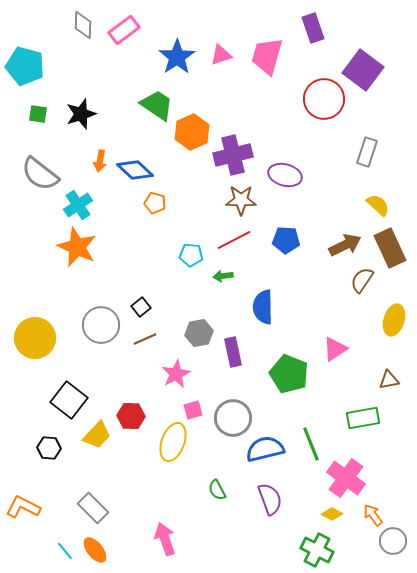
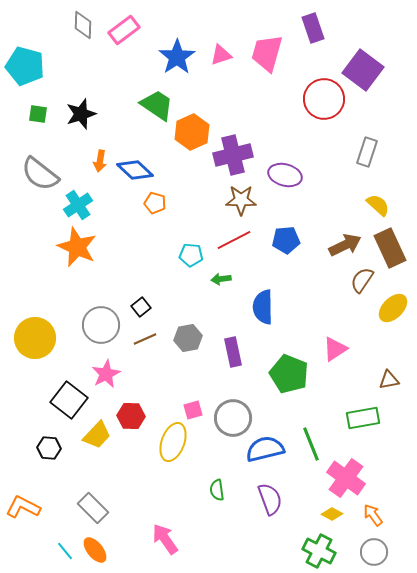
pink trapezoid at (267, 56): moved 3 px up
blue pentagon at (286, 240): rotated 8 degrees counterclockwise
green arrow at (223, 276): moved 2 px left, 3 px down
yellow ellipse at (394, 320): moved 1 px left, 12 px up; rotated 28 degrees clockwise
gray hexagon at (199, 333): moved 11 px left, 5 px down
pink star at (176, 374): moved 70 px left
green semicircle at (217, 490): rotated 20 degrees clockwise
pink arrow at (165, 539): rotated 16 degrees counterclockwise
gray circle at (393, 541): moved 19 px left, 11 px down
green cross at (317, 550): moved 2 px right, 1 px down
